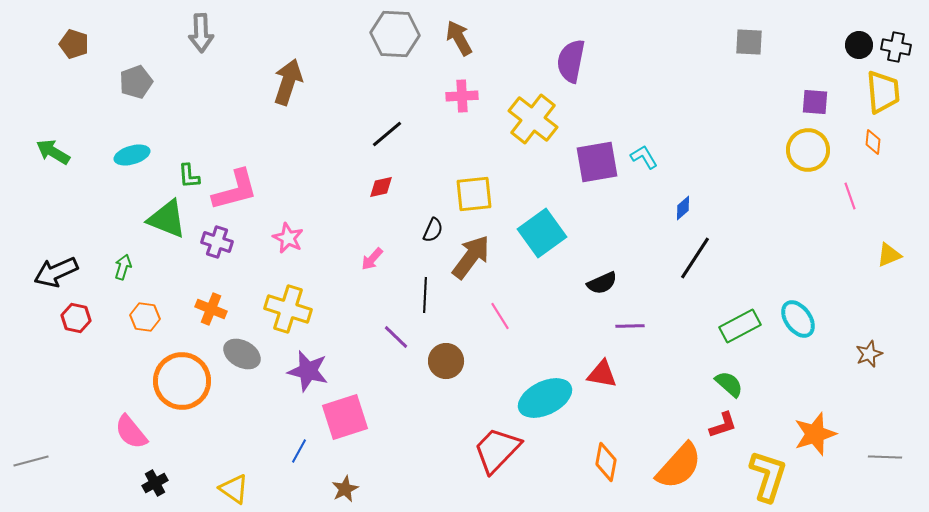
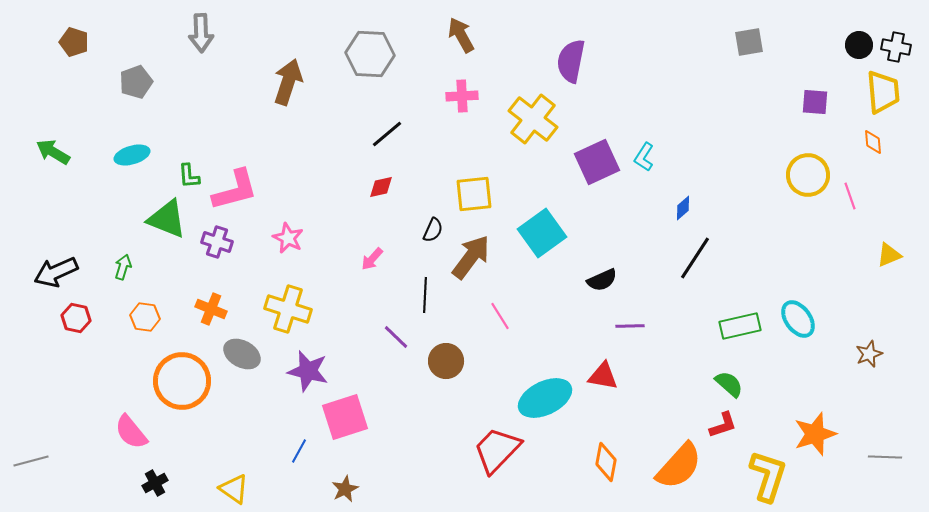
gray hexagon at (395, 34): moved 25 px left, 20 px down
brown arrow at (459, 38): moved 2 px right, 3 px up
gray square at (749, 42): rotated 12 degrees counterclockwise
brown pentagon at (74, 44): moved 2 px up
orange diamond at (873, 142): rotated 10 degrees counterclockwise
yellow circle at (808, 150): moved 25 px down
cyan L-shape at (644, 157): rotated 116 degrees counterclockwise
purple square at (597, 162): rotated 15 degrees counterclockwise
black semicircle at (602, 283): moved 3 px up
green rectangle at (740, 326): rotated 15 degrees clockwise
red triangle at (602, 374): moved 1 px right, 2 px down
